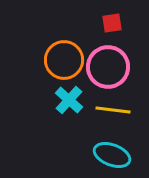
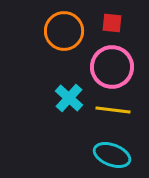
red square: rotated 15 degrees clockwise
orange circle: moved 29 px up
pink circle: moved 4 px right
cyan cross: moved 2 px up
